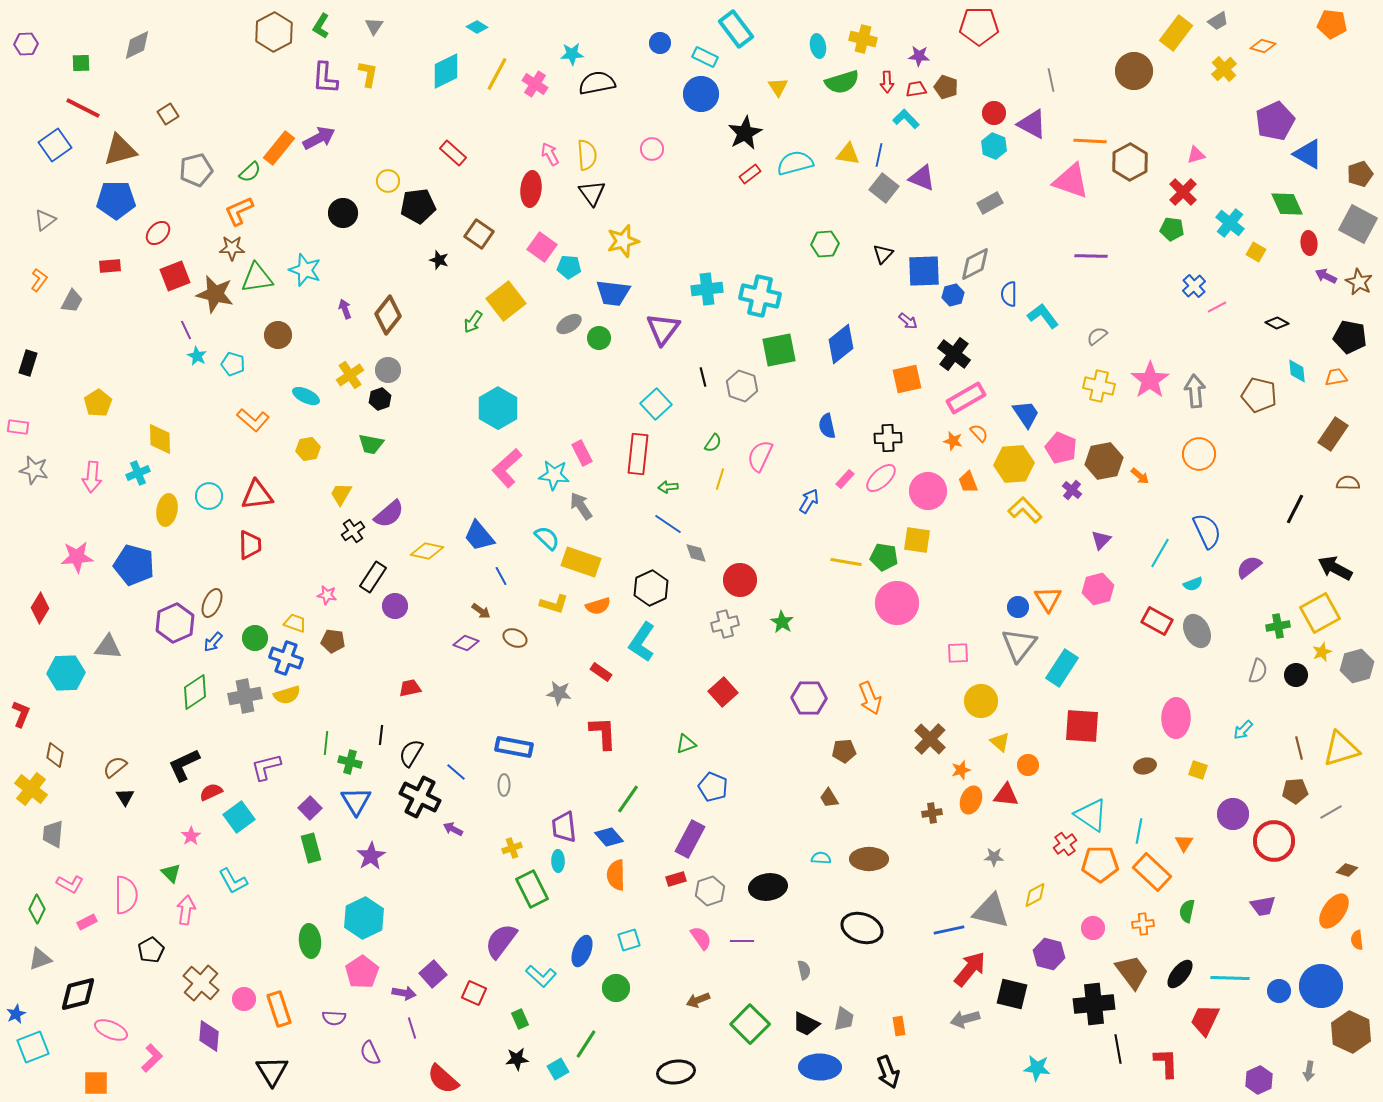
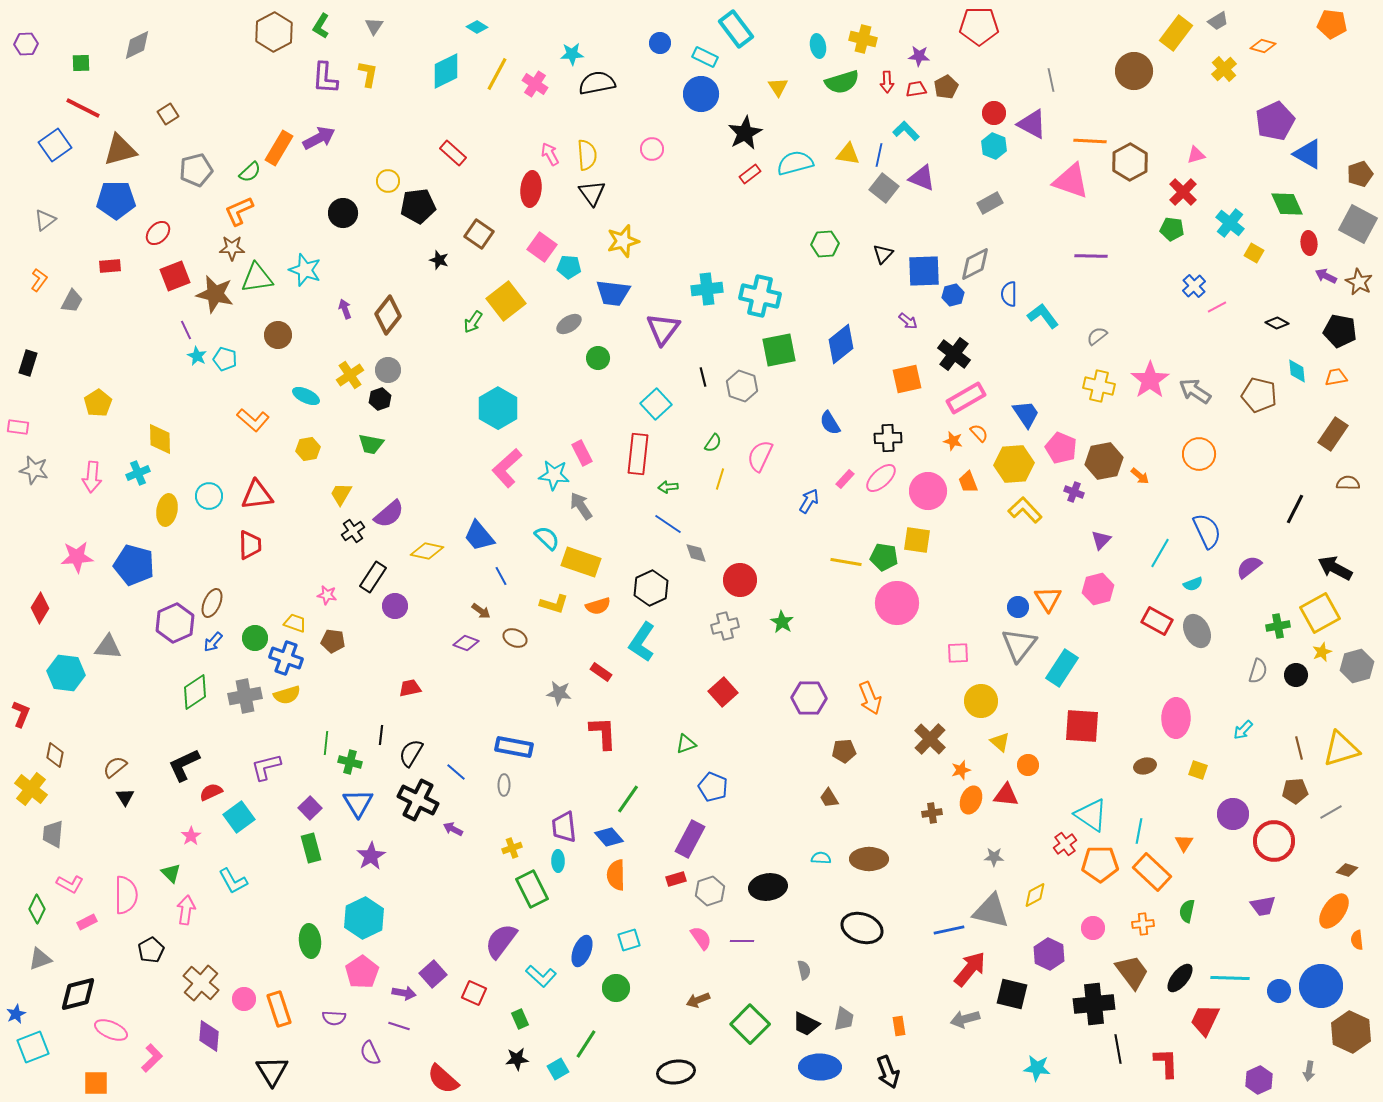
brown pentagon at (946, 87): rotated 25 degrees clockwise
cyan L-shape at (906, 119): moved 12 px down
orange rectangle at (279, 148): rotated 8 degrees counterclockwise
yellow square at (1256, 252): moved 2 px left, 1 px down
black pentagon at (1350, 337): moved 10 px left, 6 px up
green circle at (599, 338): moved 1 px left, 20 px down
cyan pentagon at (233, 364): moved 8 px left, 5 px up
gray arrow at (1195, 391): rotated 52 degrees counterclockwise
blue semicircle at (827, 426): moved 3 px right, 3 px up; rotated 20 degrees counterclockwise
purple cross at (1072, 490): moved 2 px right, 2 px down; rotated 18 degrees counterclockwise
gray cross at (725, 624): moved 2 px down
cyan hexagon at (66, 673): rotated 9 degrees clockwise
black cross at (420, 797): moved 2 px left, 3 px down
blue triangle at (356, 801): moved 2 px right, 2 px down
purple hexagon at (1049, 954): rotated 12 degrees clockwise
black ellipse at (1180, 974): moved 4 px down
purple line at (412, 1028): moved 13 px left, 2 px up; rotated 55 degrees counterclockwise
